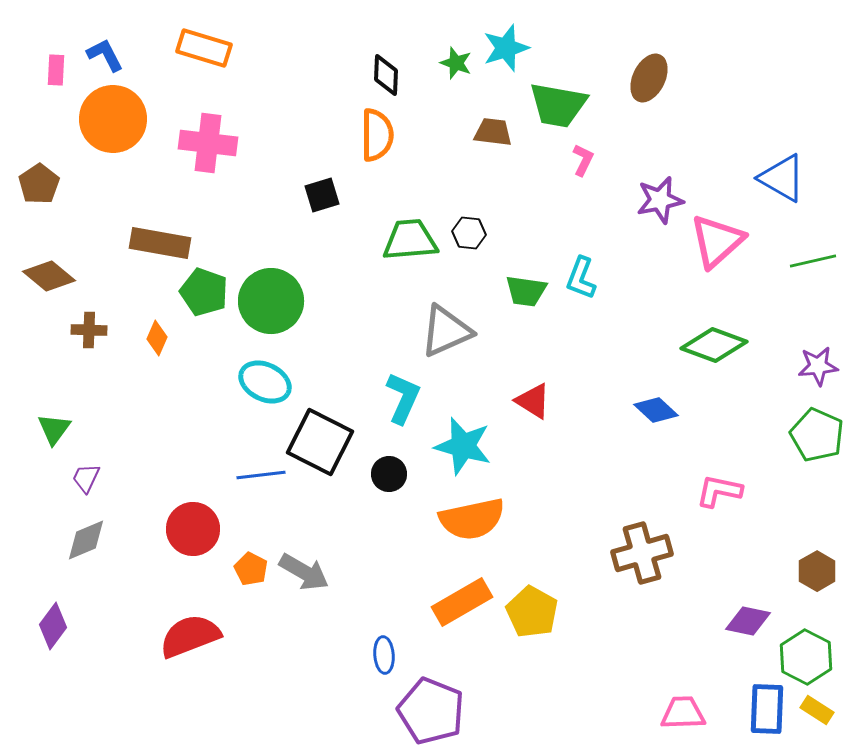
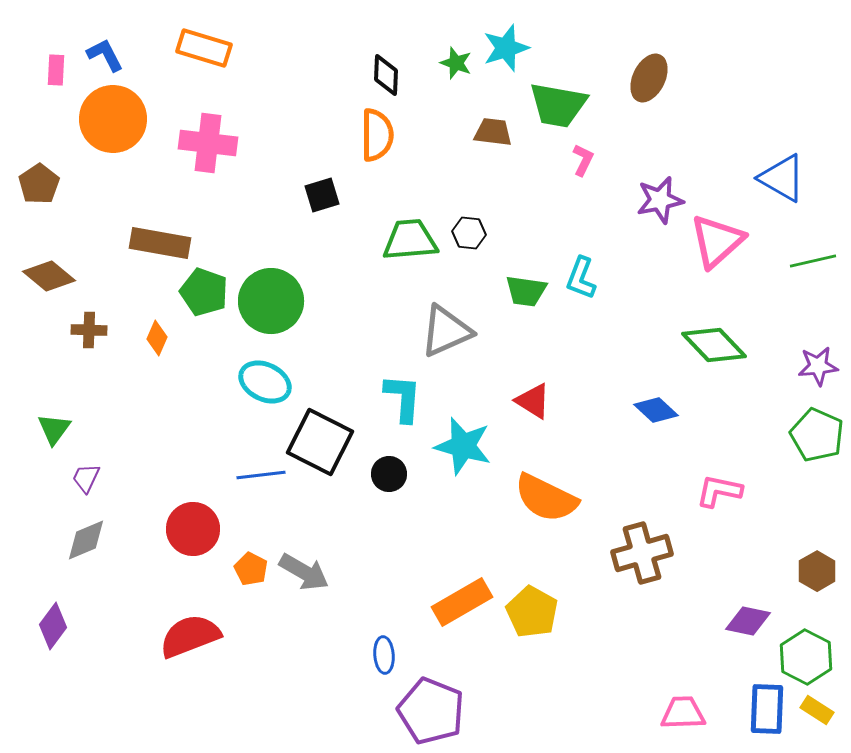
green diamond at (714, 345): rotated 26 degrees clockwise
cyan L-shape at (403, 398): rotated 20 degrees counterclockwise
orange semicircle at (472, 519): moved 74 px right, 21 px up; rotated 38 degrees clockwise
